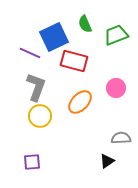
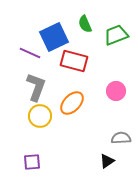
pink circle: moved 3 px down
orange ellipse: moved 8 px left, 1 px down
